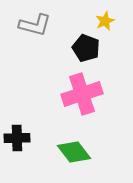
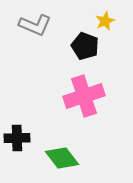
gray L-shape: rotated 8 degrees clockwise
black pentagon: moved 1 px left, 2 px up
pink cross: moved 2 px right, 2 px down
green diamond: moved 12 px left, 6 px down
